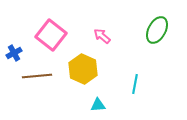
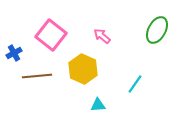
cyan line: rotated 24 degrees clockwise
